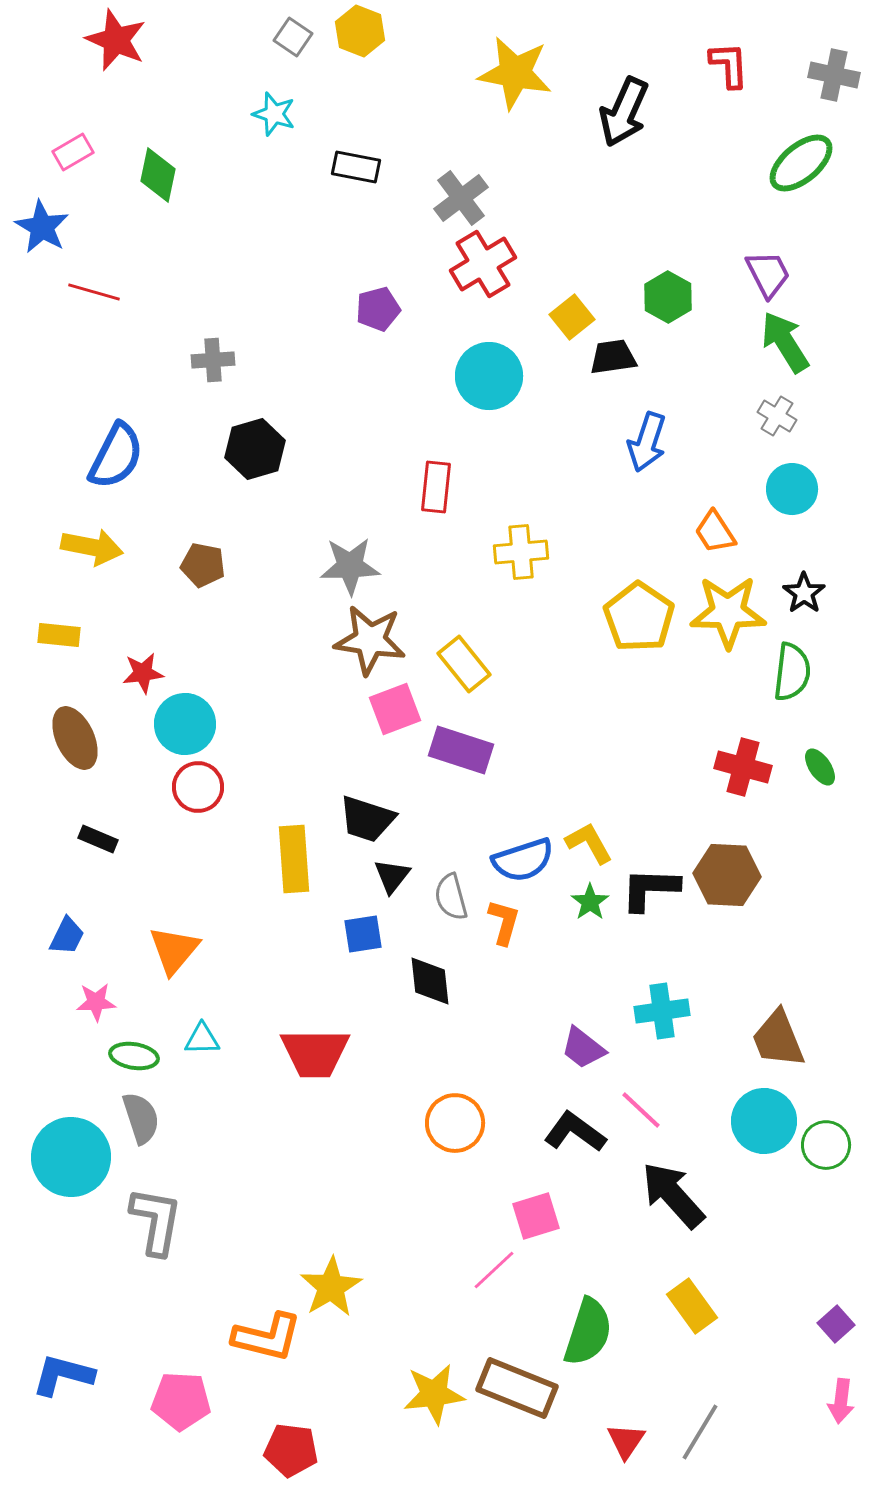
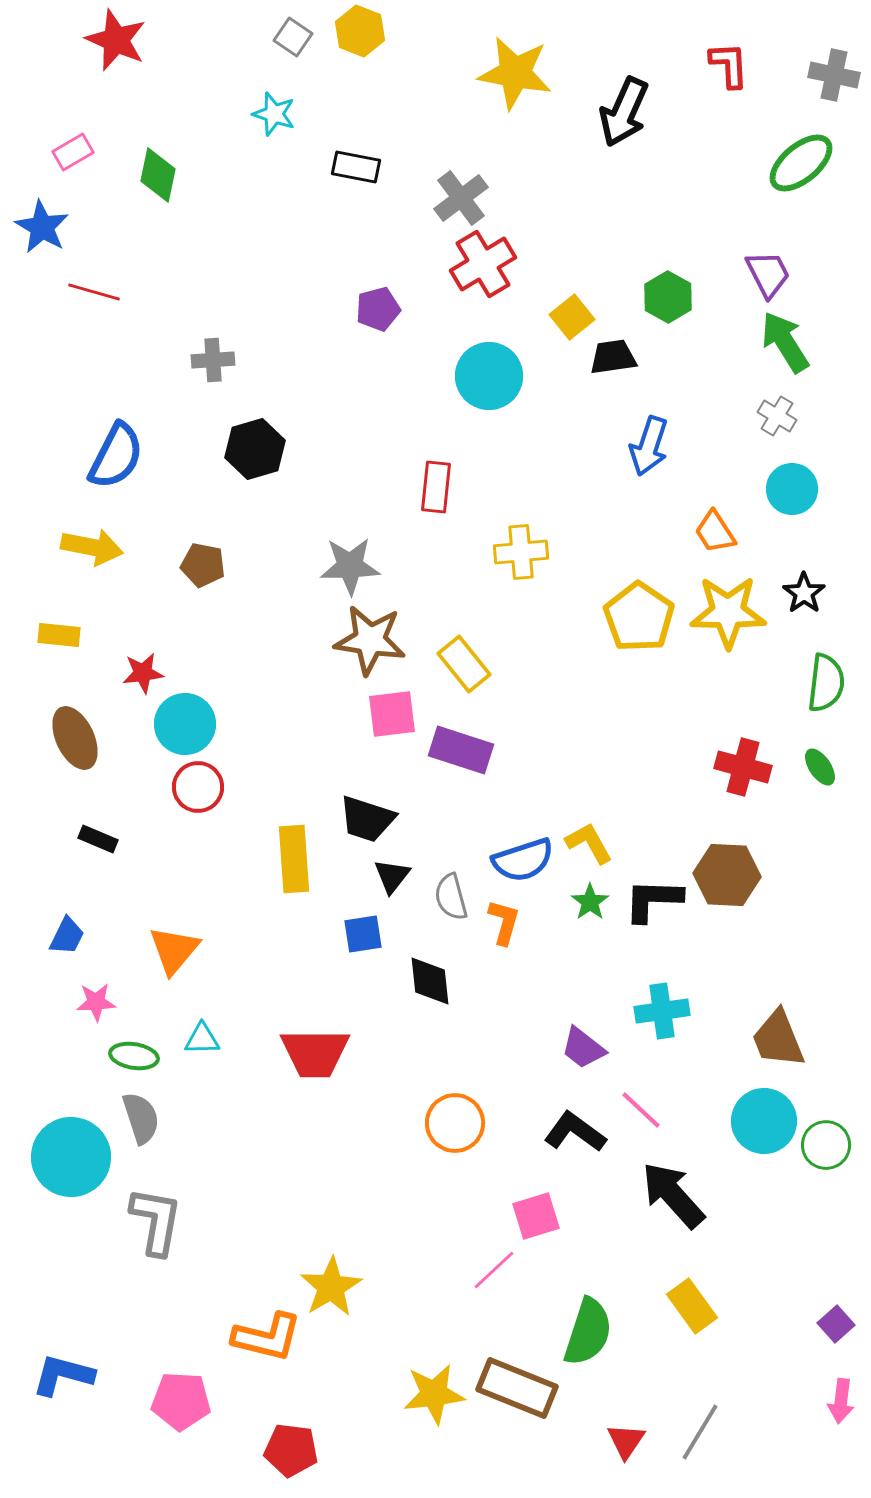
blue arrow at (647, 442): moved 2 px right, 4 px down
green semicircle at (792, 672): moved 34 px right, 11 px down
pink square at (395, 709): moved 3 px left, 5 px down; rotated 14 degrees clockwise
black L-shape at (650, 889): moved 3 px right, 11 px down
